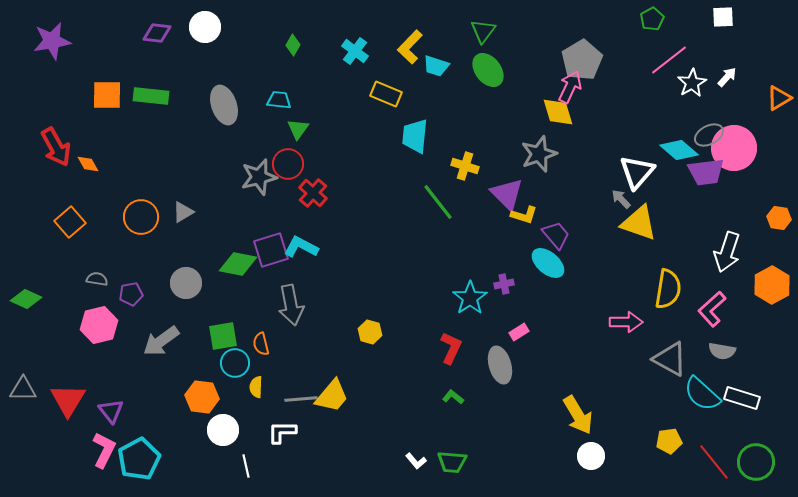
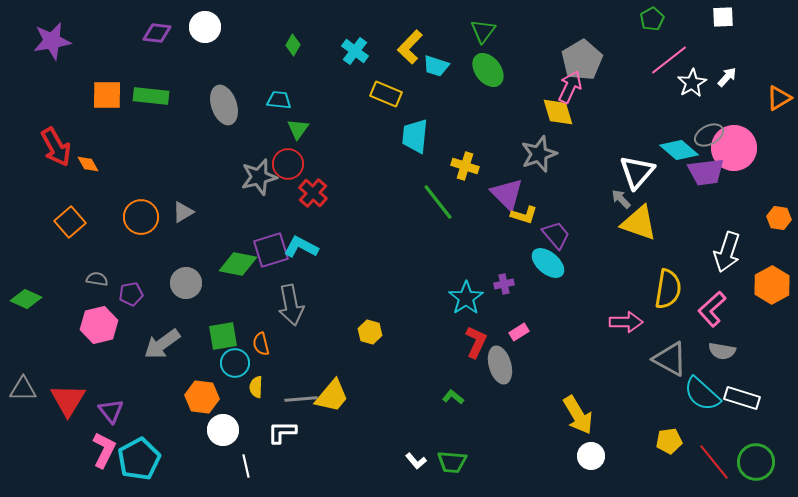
cyan star at (470, 298): moved 4 px left
gray arrow at (161, 341): moved 1 px right, 3 px down
red L-shape at (451, 348): moved 25 px right, 6 px up
